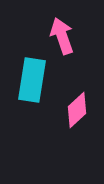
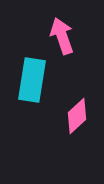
pink diamond: moved 6 px down
